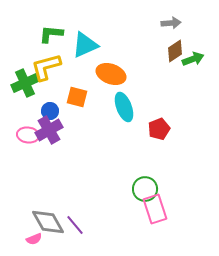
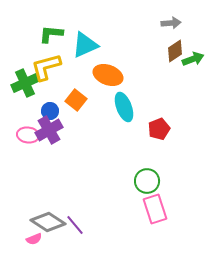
orange ellipse: moved 3 px left, 1 px down
orange square: moved 1 px left, 3 px down; rotated 25 degrees clockwise
green circle: moved 2 px right, 8 px up
gray diamond: rotated 28 degrees counterclockwise
